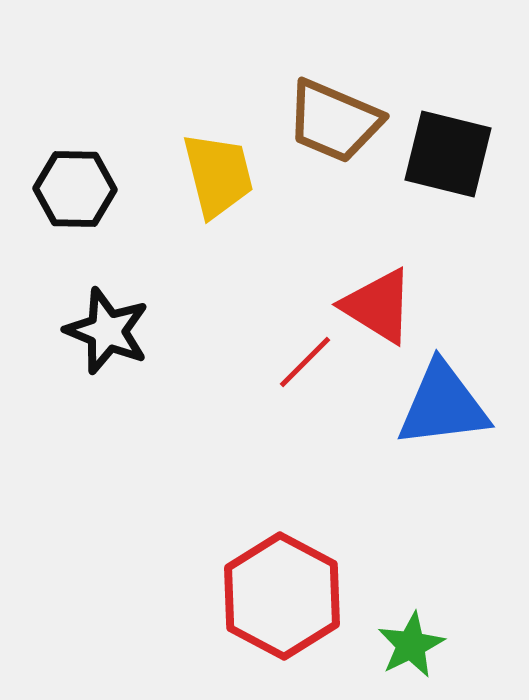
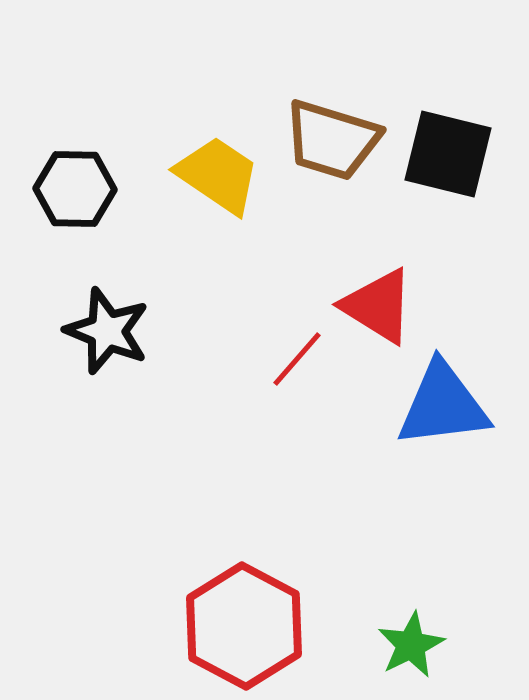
brown trapezoid: moved 2 px left, 19 px down; rotated 6 degrees counterclockwise
yellow trapezoid: rotated 42 degrees counterclockwise
red line: moved 8 px left, 3 px up; rotated 4 degrees counterclockwise
red hexagon: moved 38 px left, 30 px down
